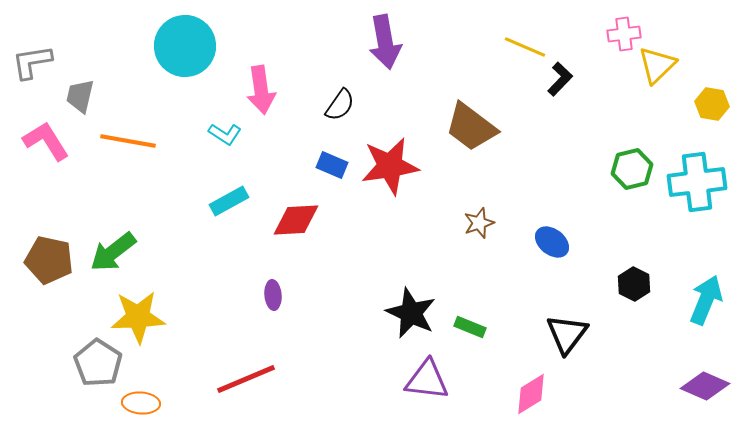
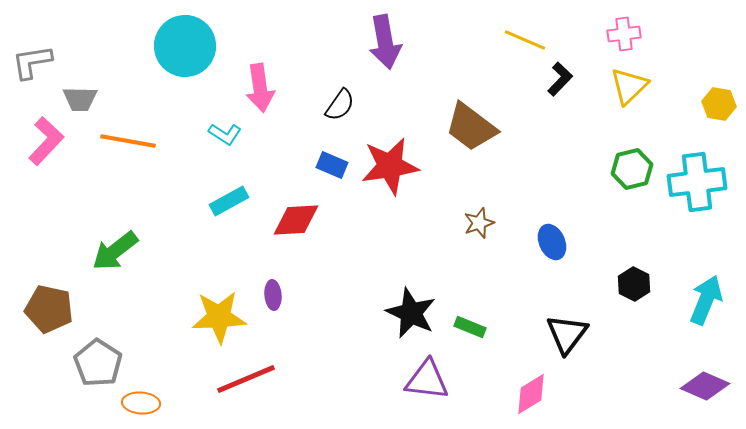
yellow line: moved 7 px up
yellow triangle: moved 28 px left, 21 px down
pink arrow: moved 1 px left, 2 px up
gray trapezoid: moved 3 px down; rotated 102 degrees counterclockwise
yellow hexagon: moved 7 px right
pink L-shape: rotated 75 degrees clockwise
blue ellipse: rotated 28 degrees clockwise
green arrow: moved 2 px right, 1 px up
brown pentagon: moved 49 px down
yellow star: moved 81 px right
